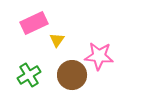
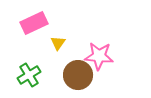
yellow triangle: moved 1 px right, 3 px down
brown circle: moved 6 px right
